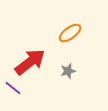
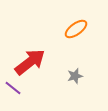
orange ellipse: moved 6 px right, 4 px up
gray star: moved 7 px right, 5 px down
